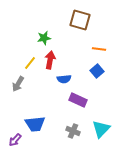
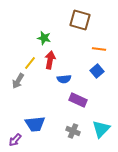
green star: rotated 24 degrees clockwise
gray arrow: moved 3 px up
